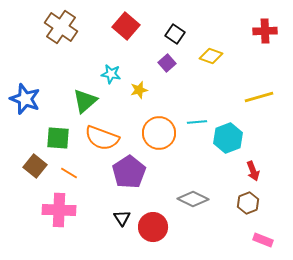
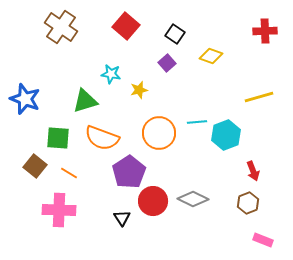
green triangle: rotated 24 degrees clockwise
cyan hexagon: moved 2 px left, 3 px up
red circle: moved 26 px up
